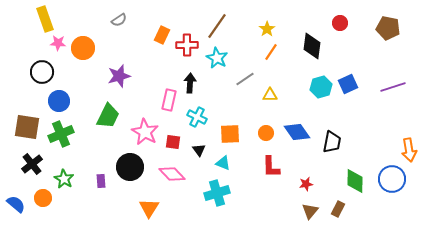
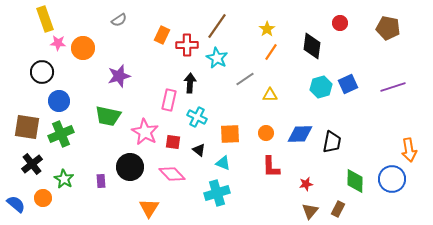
green trapezoid at (108, 116): rotated 76 degrees clockwise
blue diamond at (297, 132): moved 3 px right, 2 px down; rotated 56 degrees counterclockwise
black triangle at (199, 150): rotated 16 degrees counterclockwise
